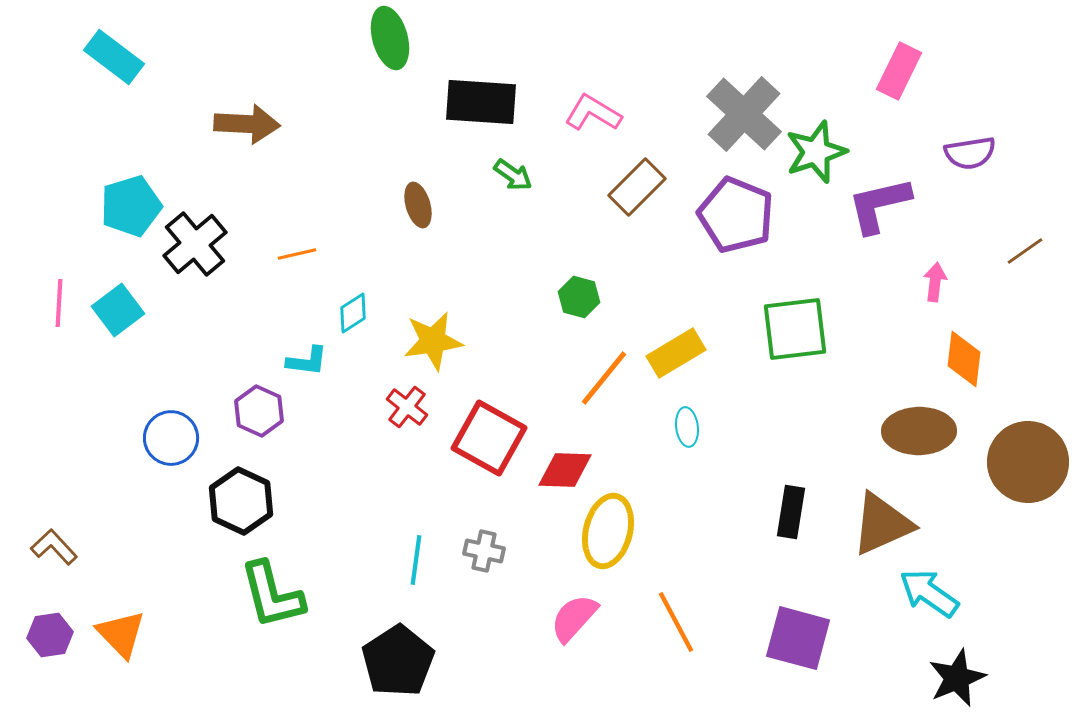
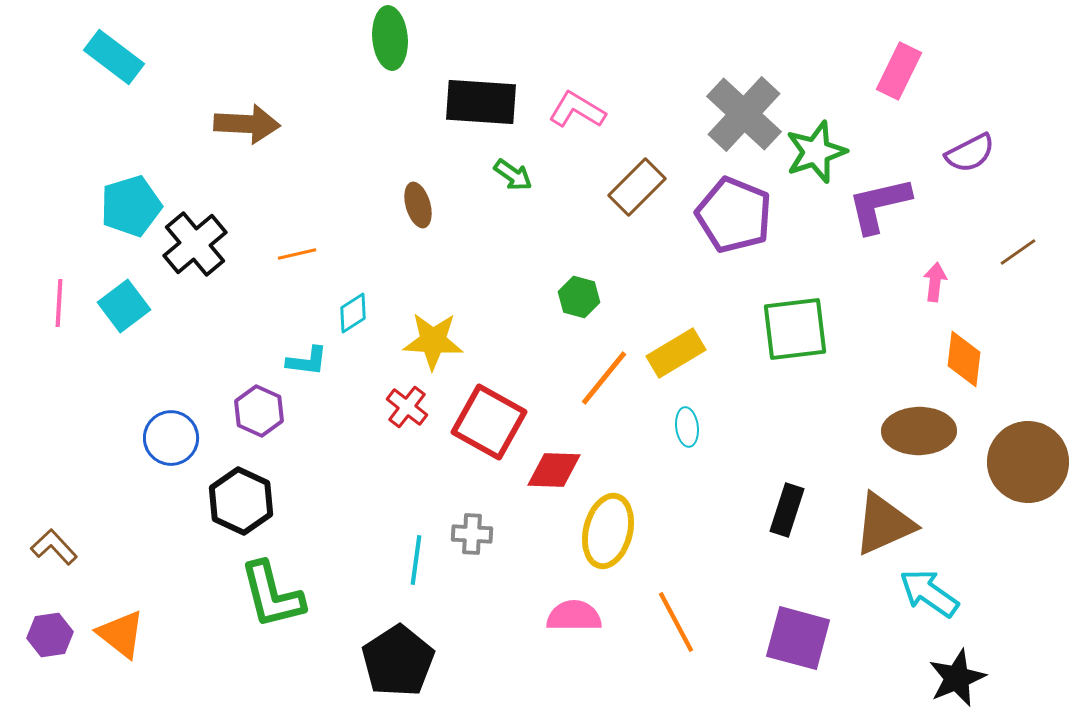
green ellipse at (390, 38): rotated 10 degrees clockwise
pink L-shape at (593, 113): moved 16 px left, 3 px up
purple semicircle at (970, 153): rotated 18 degrees counterclockwise
purple pentagon at (736, 215): moved 2 px left
brown line at (1025, 251): moved 7 px left, 1 px down
cyan square at (118, 310): moved 6 px right, 4 px up
yellow star at (433, 341): rotated 12 degrees clockwise
red square at (489, 438): moved 16 px up
red diamond at (565, 470): moved 11 px left
black rectangle at (791, 512): moved 4 px left, 2 px up; rotated 9 degrees clockwise
brown triangle at (882, 524): moved 2 px right
gray cross at (484, 551): moved 12 px left, 17 px up; rotated 9 degrees counterclockwise
pink semicircle at (574, 618): moved 2 px up; rotated 48 degrees clockwise
orange triangle at (121, 634): rotated 8 degrees counterclockwise
